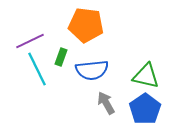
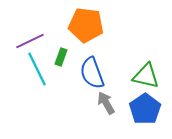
blue semicircle: moved 3 px down; rotated 76 degrees clockwise
